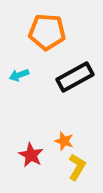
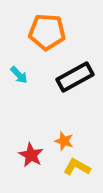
cyan arrow: rotated 114 degrees counterclockwise
yellow L-shape: rotated 92 degrees counterclockwise
